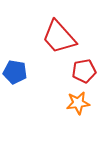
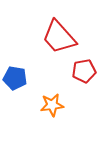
blue pentagon: moved 6 px down
orange star: moved 26 px left, 2 px down
